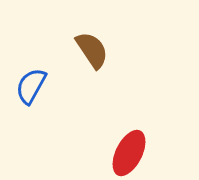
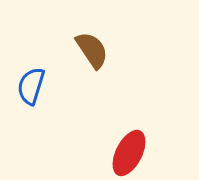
blue semicircle: rotated 12 degrees counterclockwise
